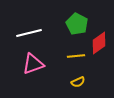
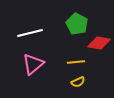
white line: moved 1 px right
red diamond: rotated 45 degrees clockwise
yellow line: moved 6 px down
pink triangle: rotated 20 degrees counterclockwise
